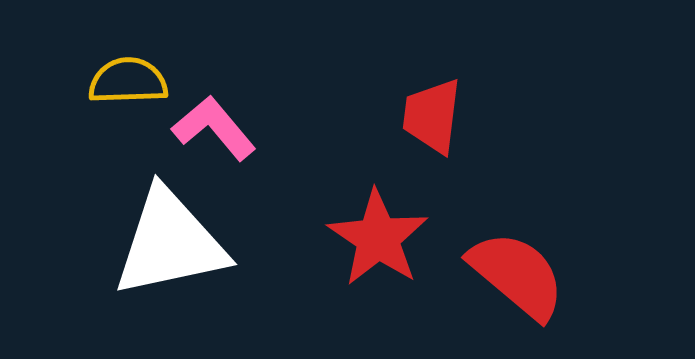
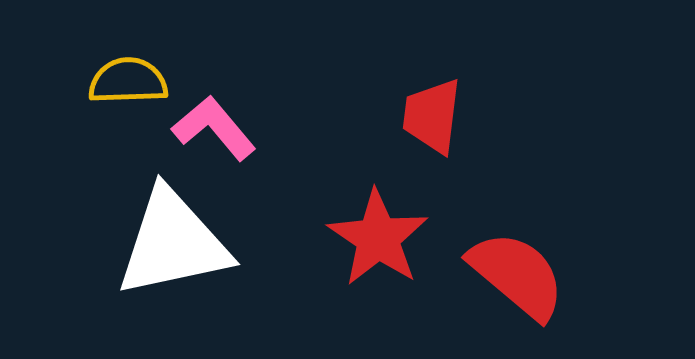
white triangle: moved 3 px right
